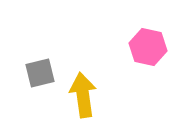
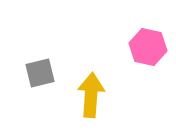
yellow arrow: moved 8 px right; rotated 12 degrees clockwise
